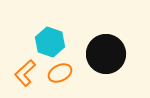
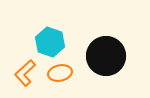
black circle: moved 2 px down
orange ellipse: rotated 15 degrees clockwise
